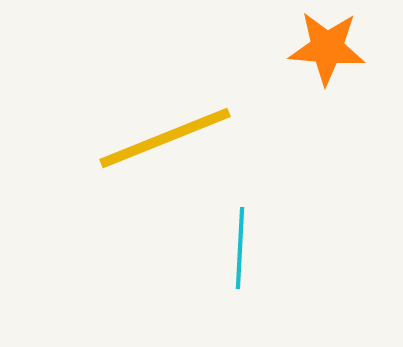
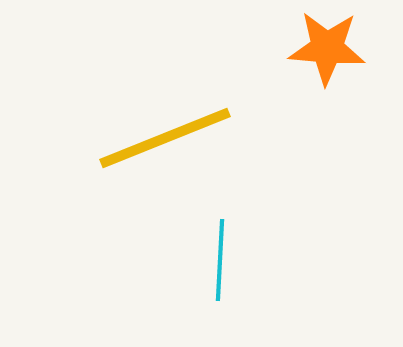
cyan line: moved 20 px left, 12 px down
